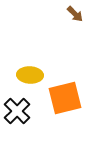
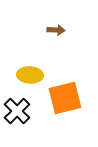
brown arrow: moved 19 px left, 16 px down; rotated 42 degrees counterclockwise
